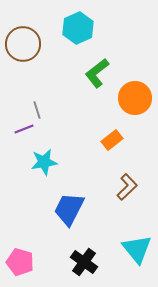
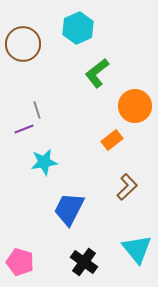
orange circle: moved 8 px down
